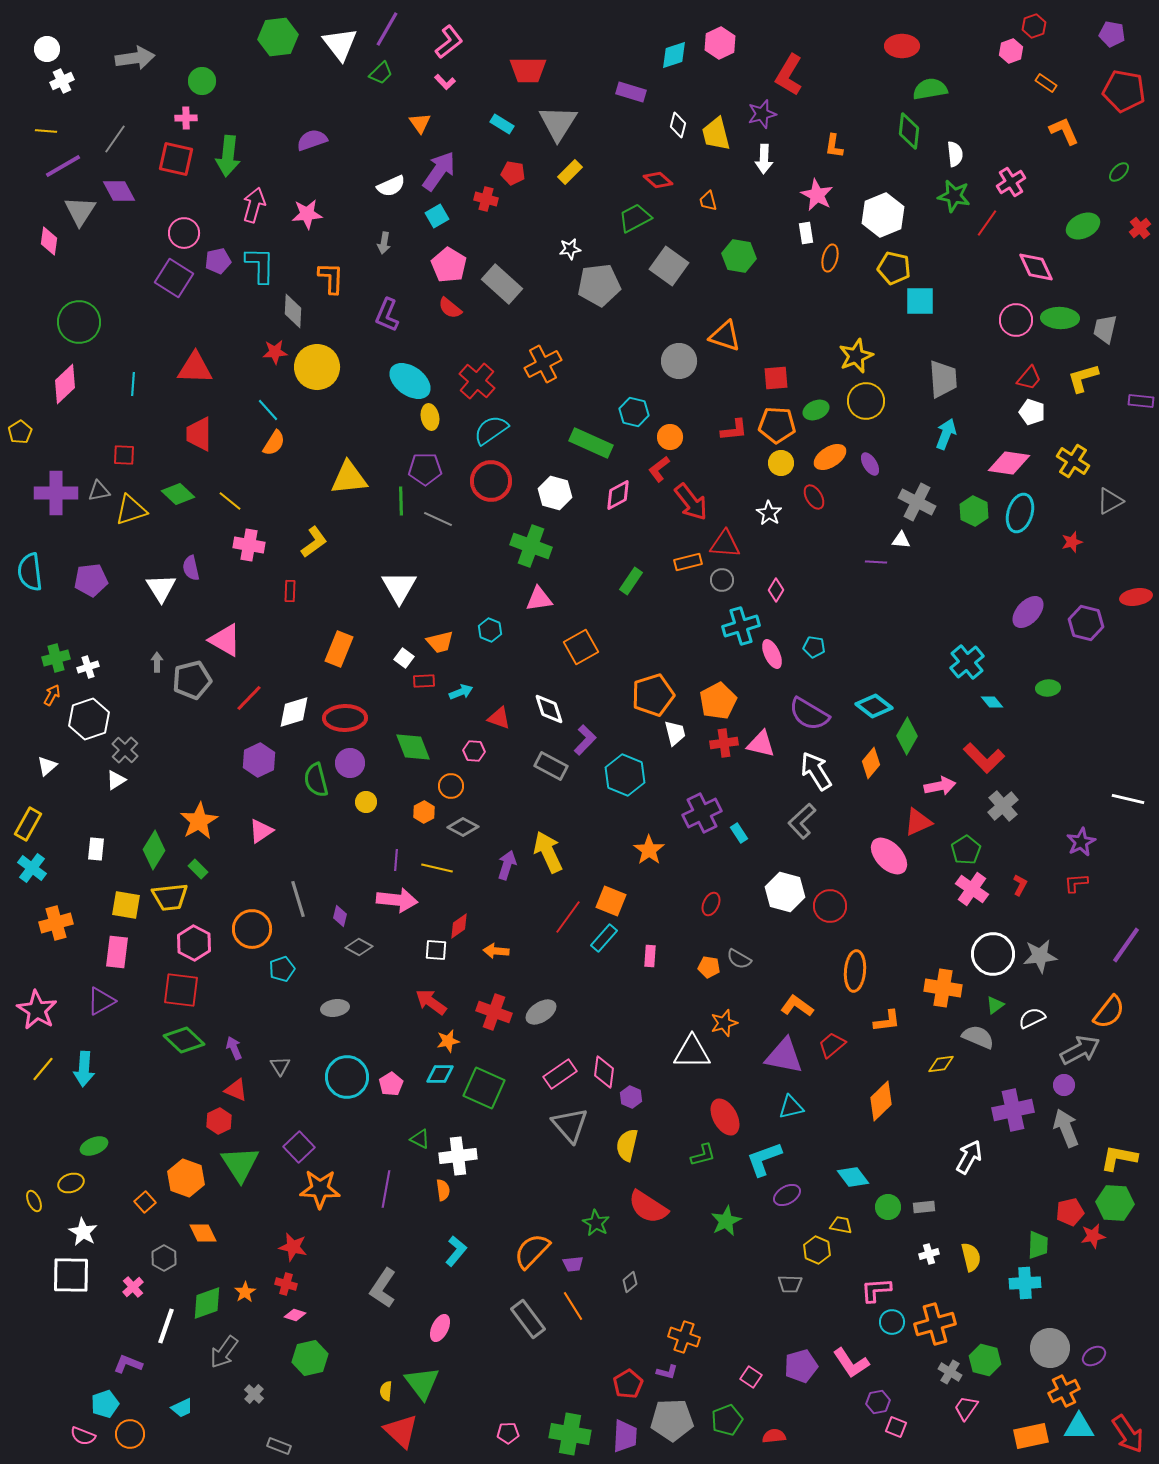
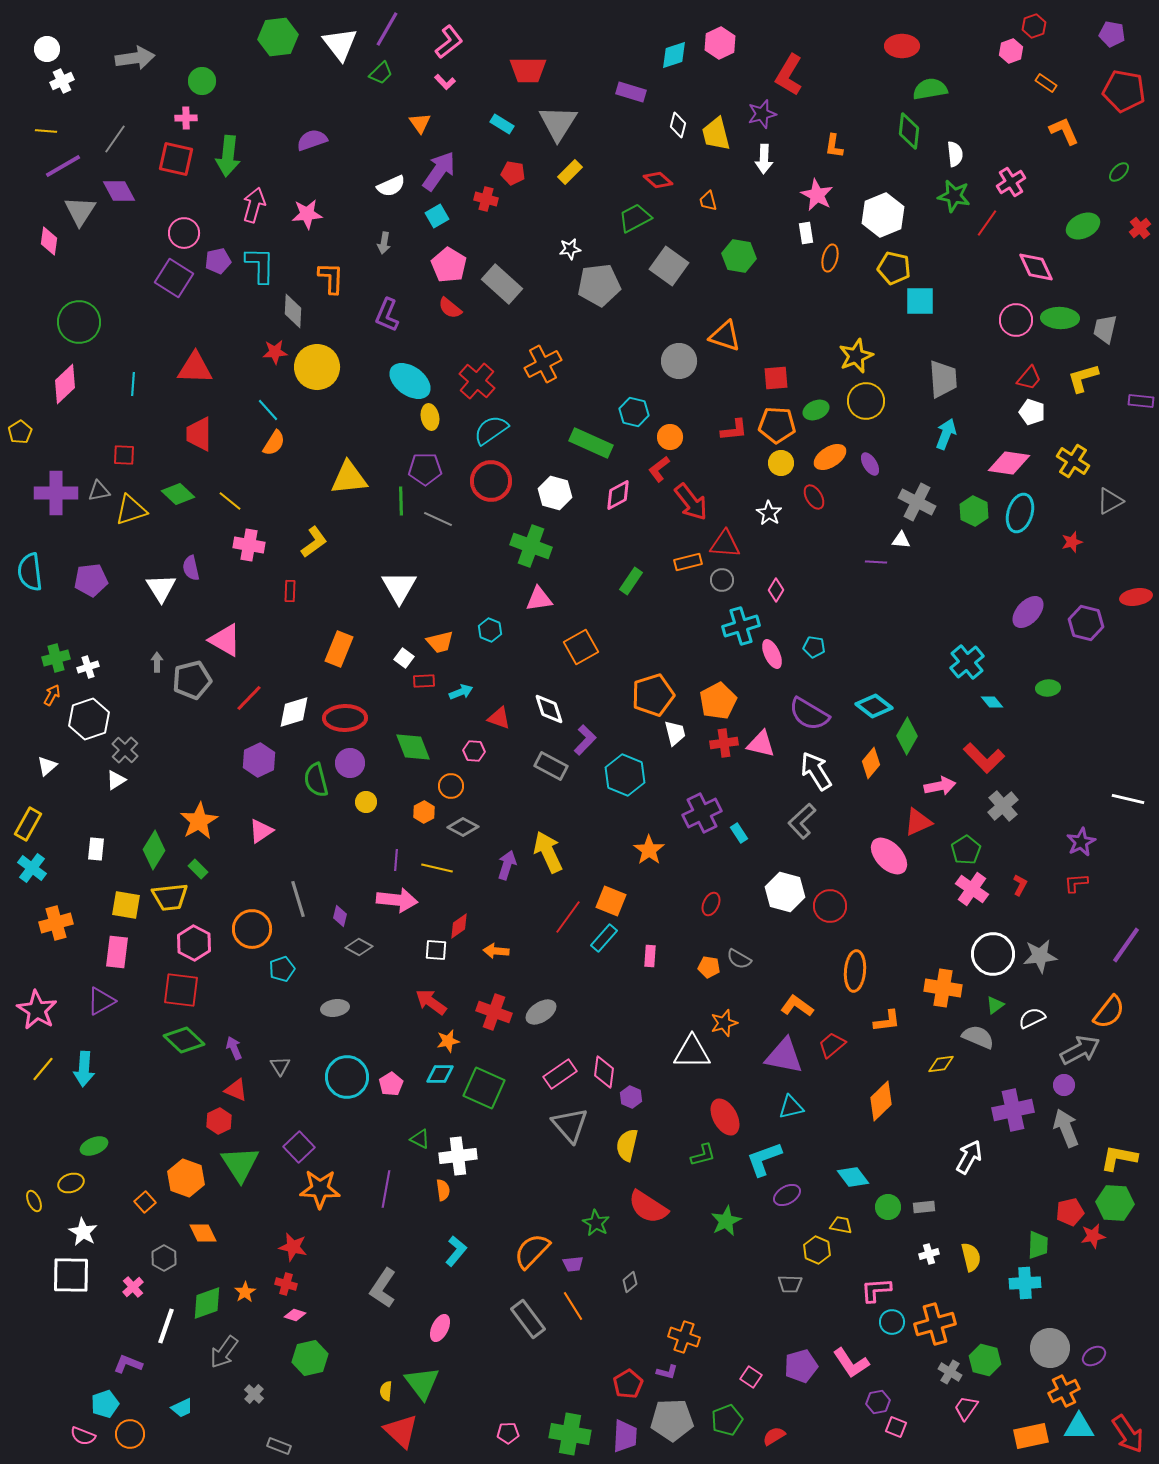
red semicircle at (774, 1436): rotated 25 degrees counterclockwise
